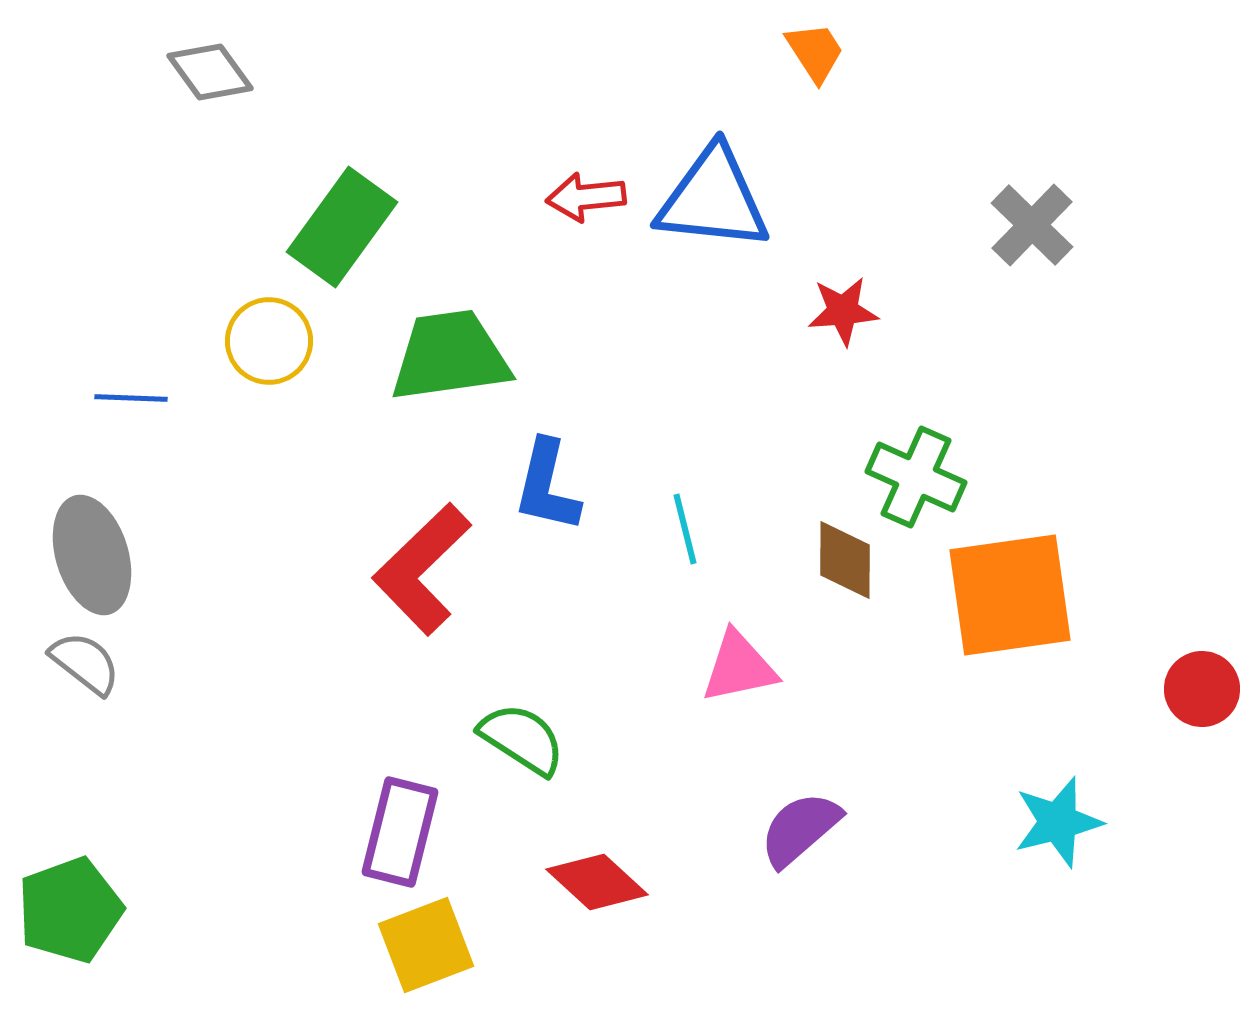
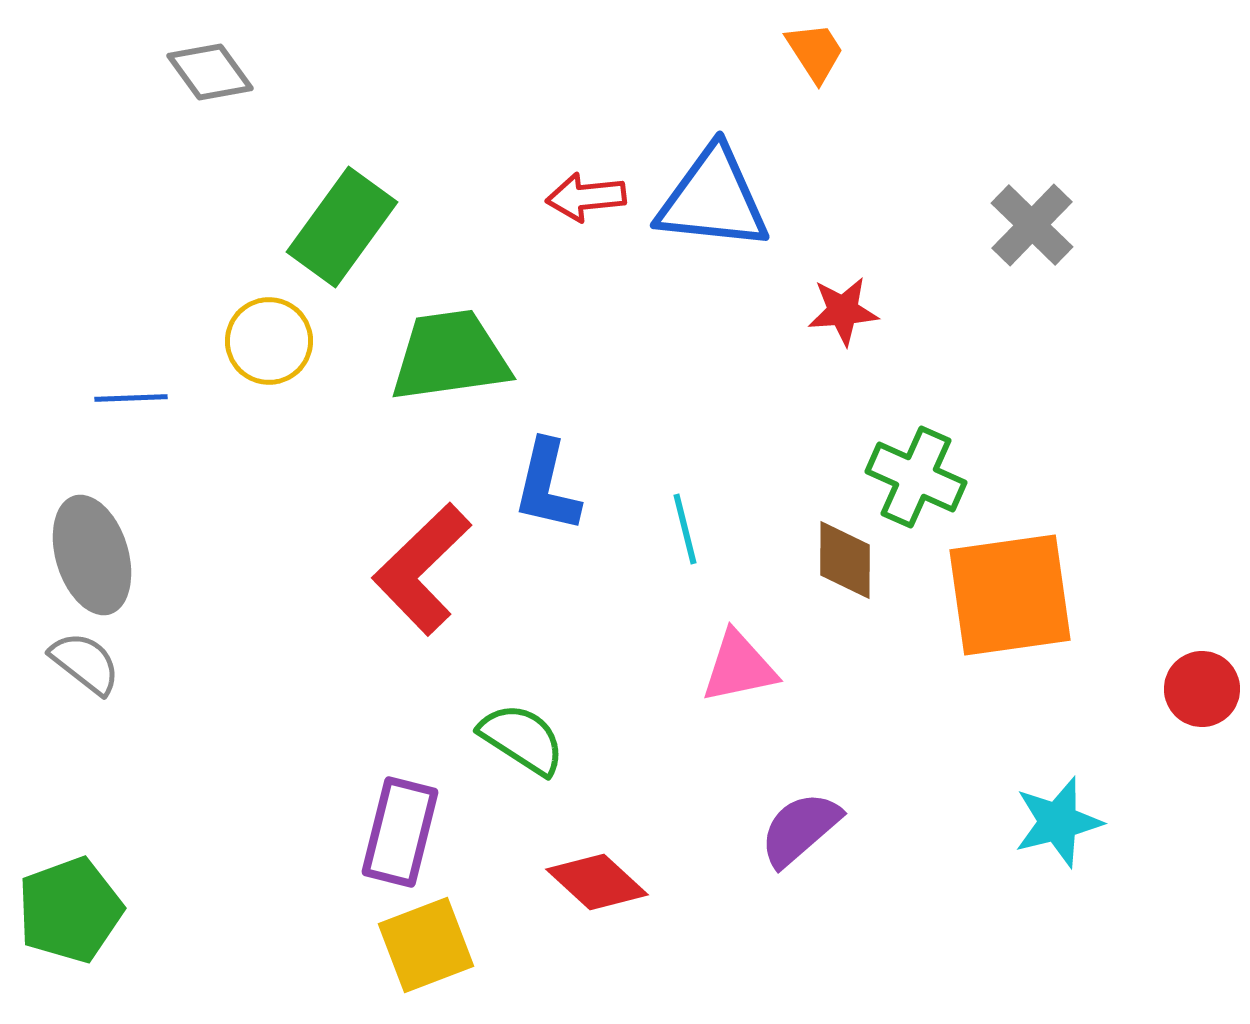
blue line: rotated 4 degrees counterclockwise
